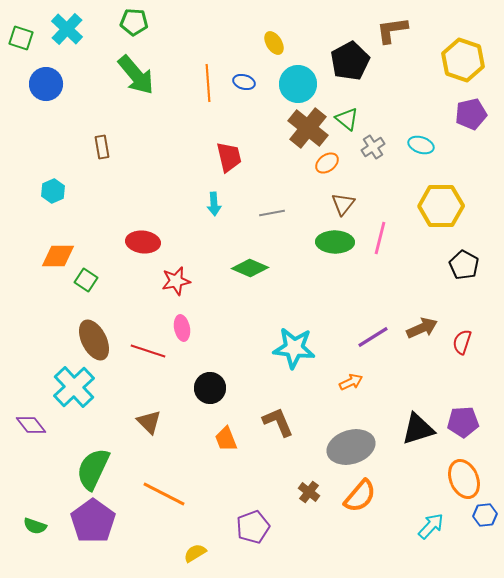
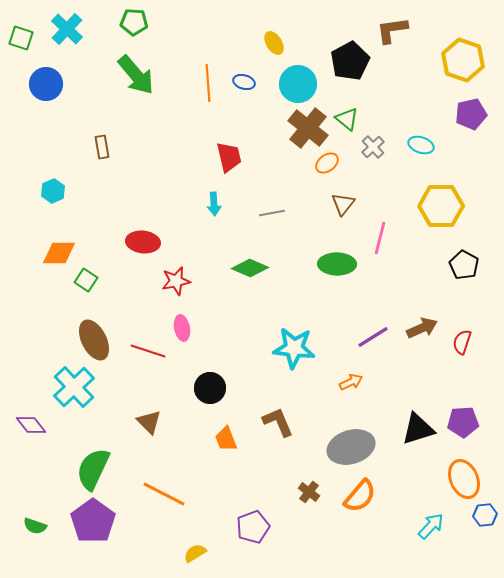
gray cross at (373, 147): rotated 10 degrees counterclockwise
green ellipse at (335, 242): moved 2 px right, 22 px down
orange diamond at (58, 256): moved 1 px right, 3 px up
